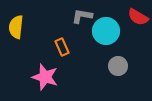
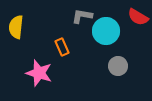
pink star: moved 6 px left, 4 px up
